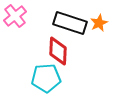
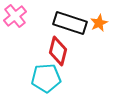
red diamond: rotated 12 degrees clockwise
